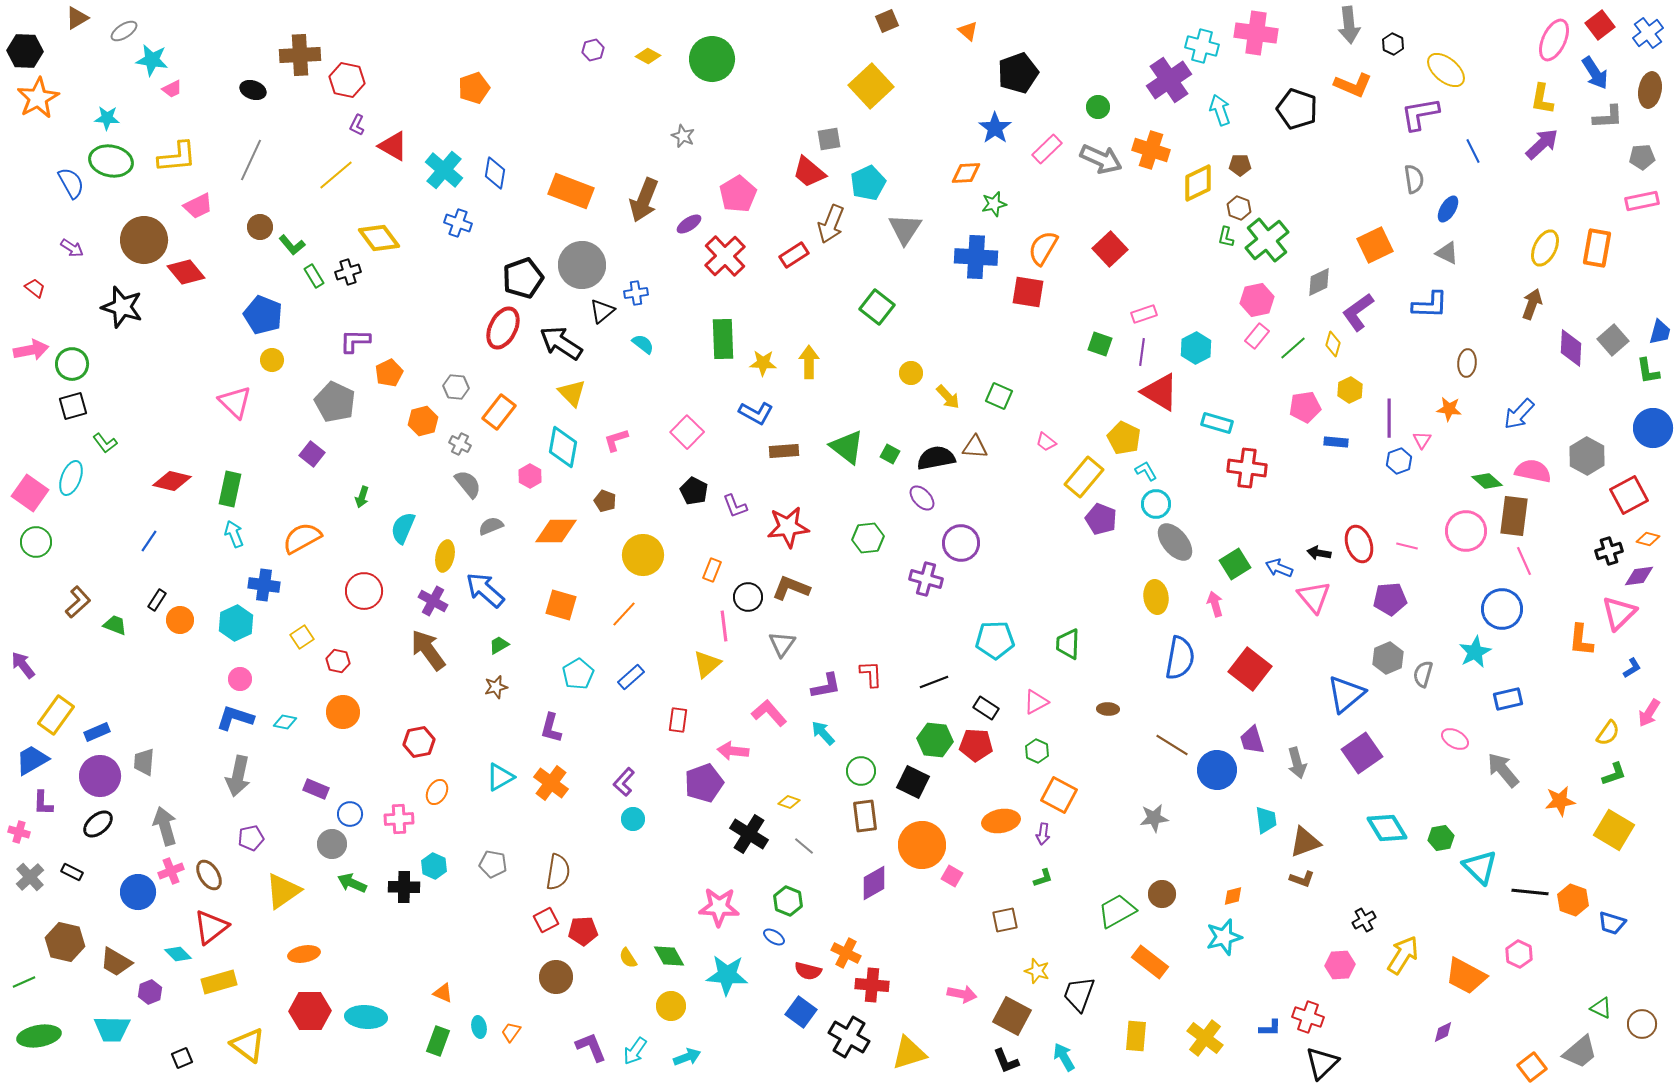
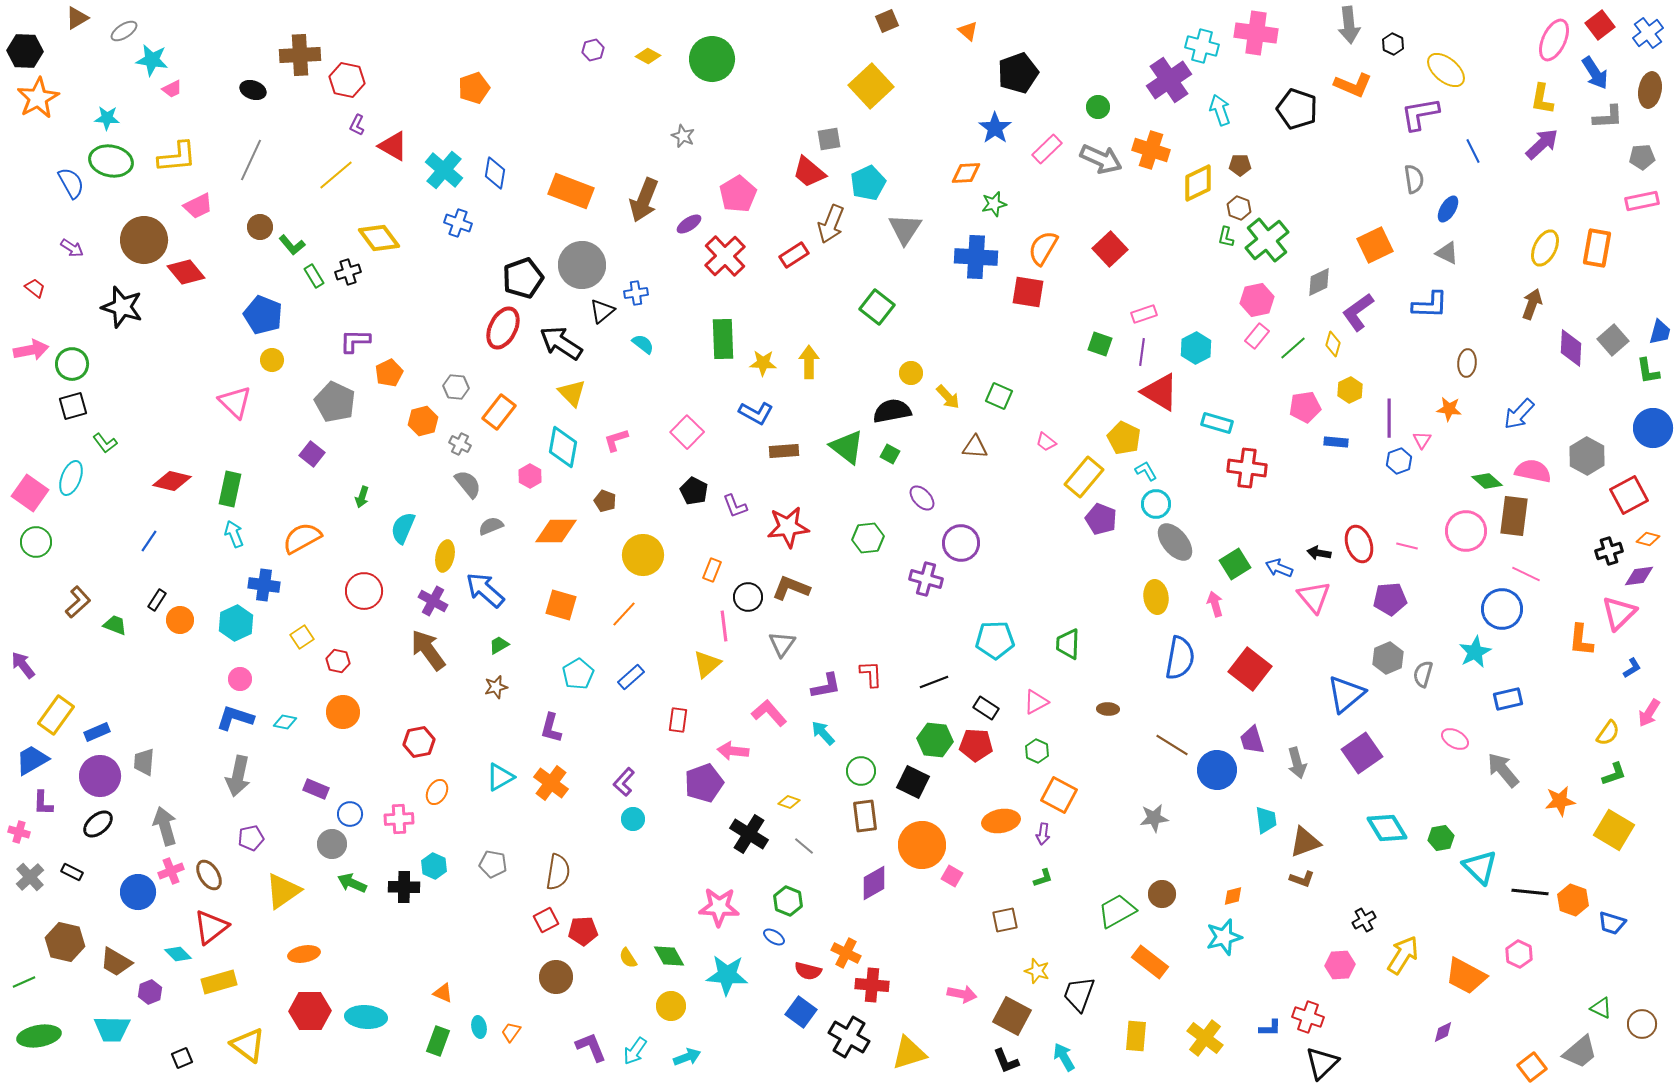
black semicircle at (936, 458): moved 44 px left, 47 px up
pink line at (1524, 561): moved 2 px right, 13 px down; rotated 40 degrees counterclockwise
